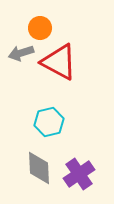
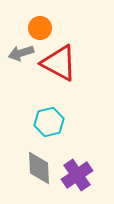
red triangle: moved 1 px down
purple cross: moved 2 px left, 1 px down
